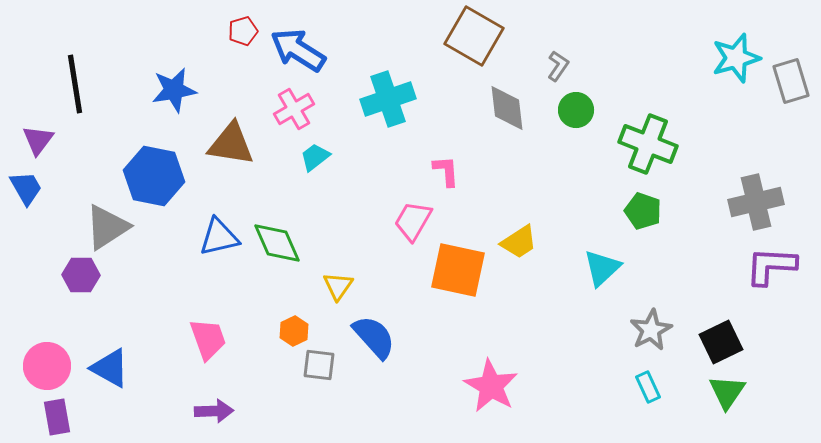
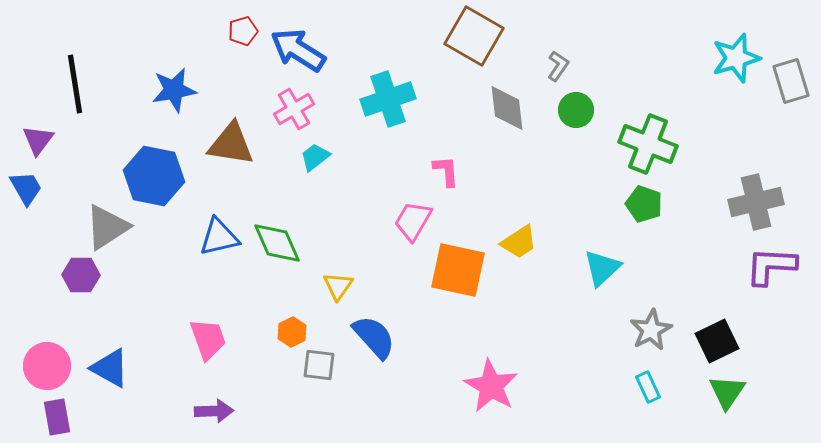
green pentagon at (643, 211): moved 1 px right, 7 px up
orange hexagon at (294, 331): moved 2 px left, 1 px down
black square at (721, 342): moved 4 px left, 1 px up
